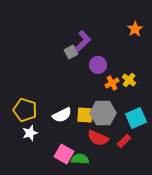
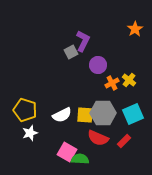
purple L-shape: rotated 20 degrees counterclockwise
cyan square: moved 3 px left, 4 px up
pink square: moved 3 px right, 2 px up
